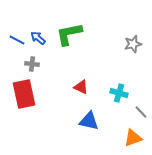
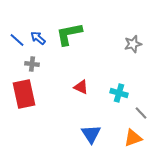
blue line: rotated 14 degrees clockwise
gray line: moved 1 px down
blue triangle: moved 2 px right, 13 px down; rotated 45 degrees clockwise
